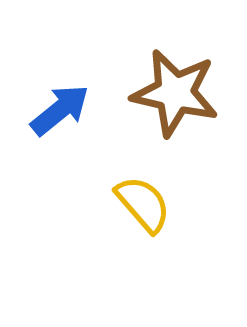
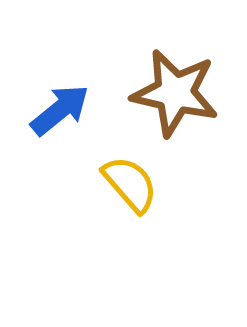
yellow semicircle: moved 13 px left, 20 px up
